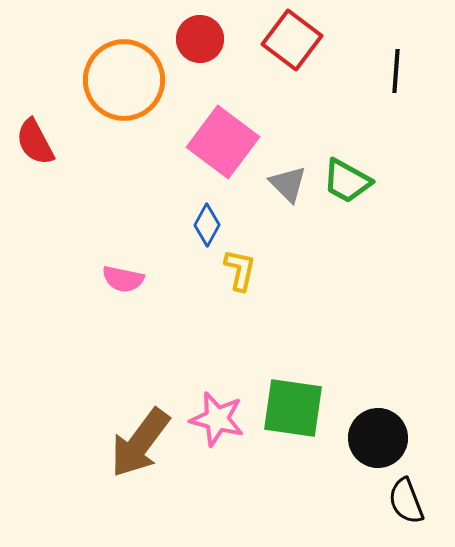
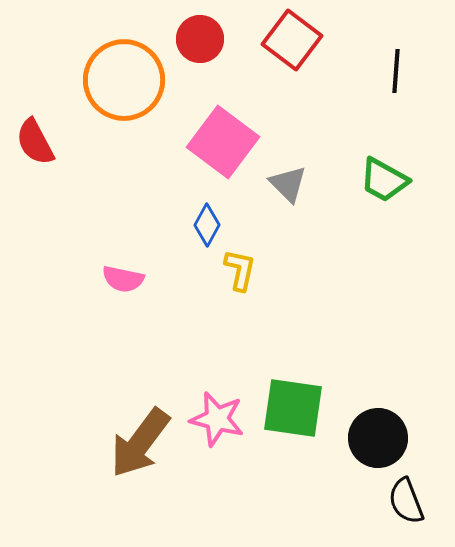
green trapezoid: moved 37 px right, 1 px up
